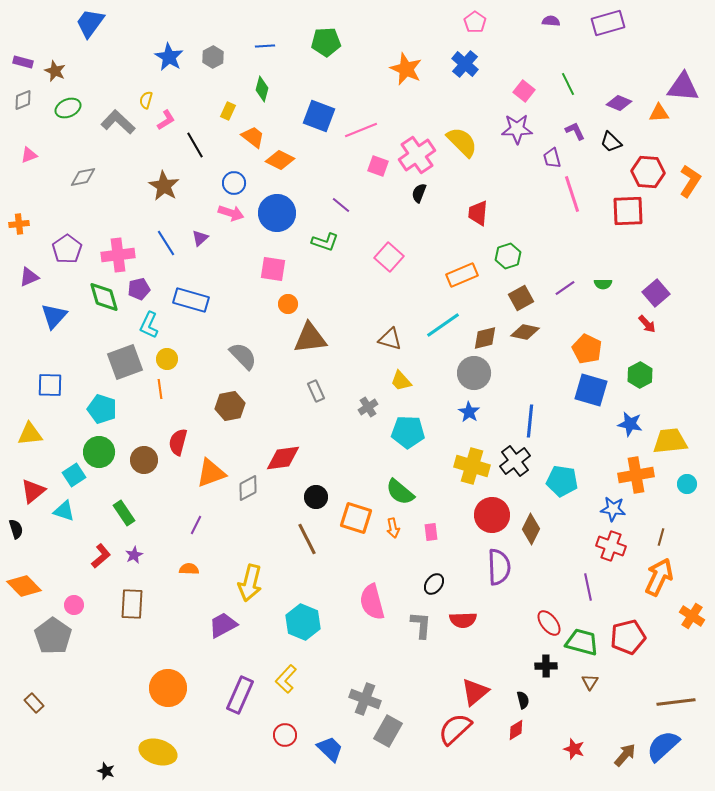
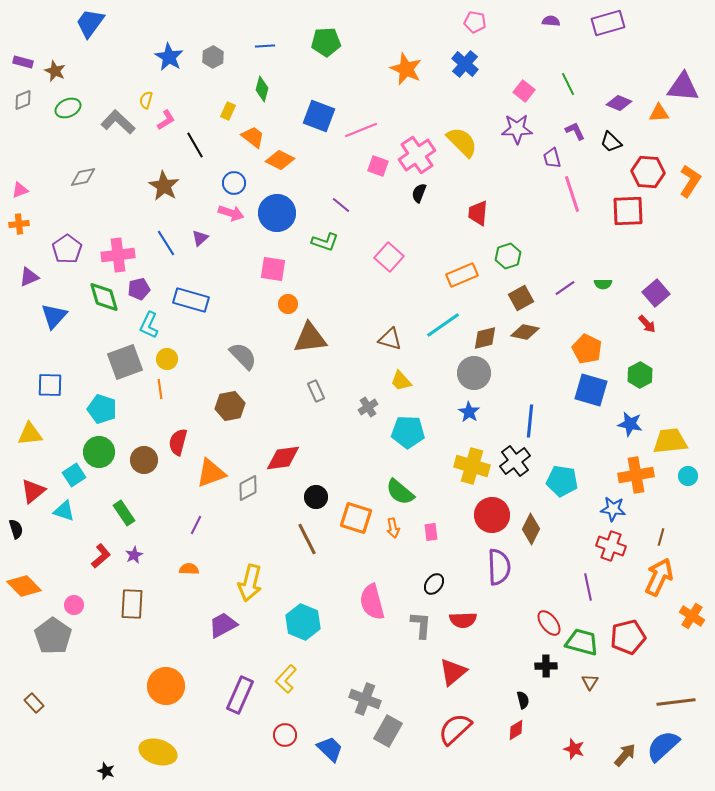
pink pentagon at (475, 22): rotated 25 degrees counterclockwise
pink triangle at (29, 155): moved 9 px left, 35 px down
cyan circle at (687, 484): moved 1 px right, 8 px up
orange circle at (168, 688): moved 2 px left, 2 px up
red triangle at (475, 692): moved 22 px left, 20 px up
